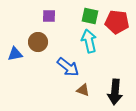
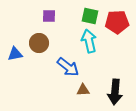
red pentagon: rotated 10 degrees counterclockwise
brown circle: moved 1 px right, 1 px down
brown triangle: rotated 24 degrees counterclockwise
